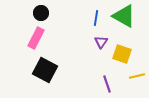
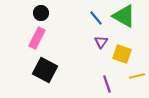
blue line: rotated 49 degrees counterclockwise
pink rectangle: moved 1 px right
